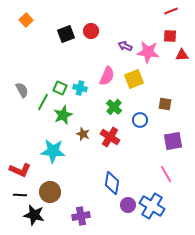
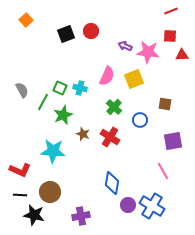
pink line: moved 3 px left, 3 px up
